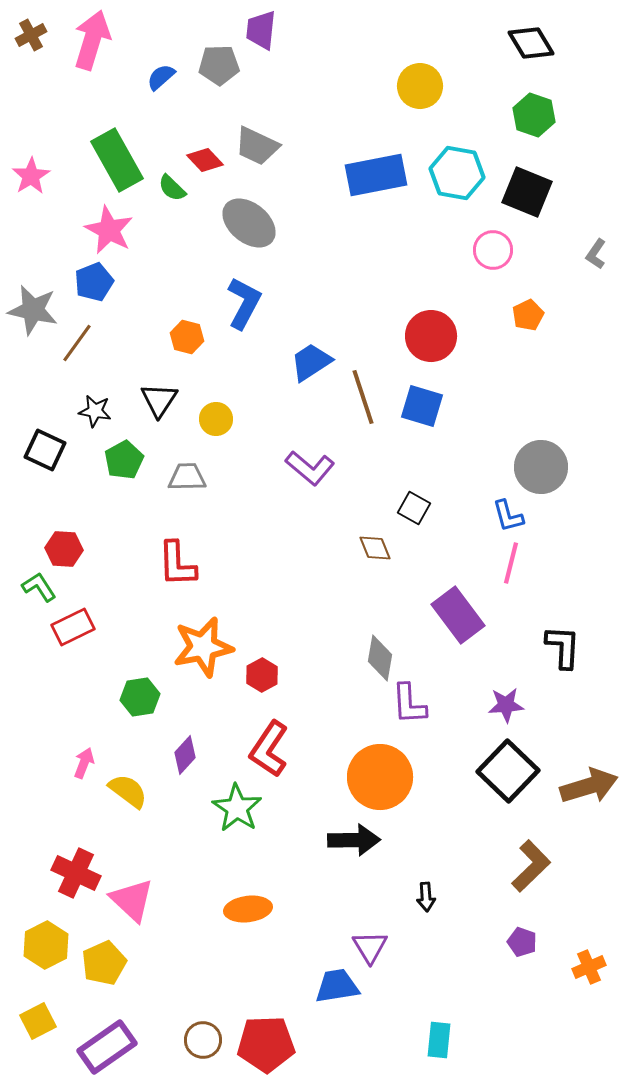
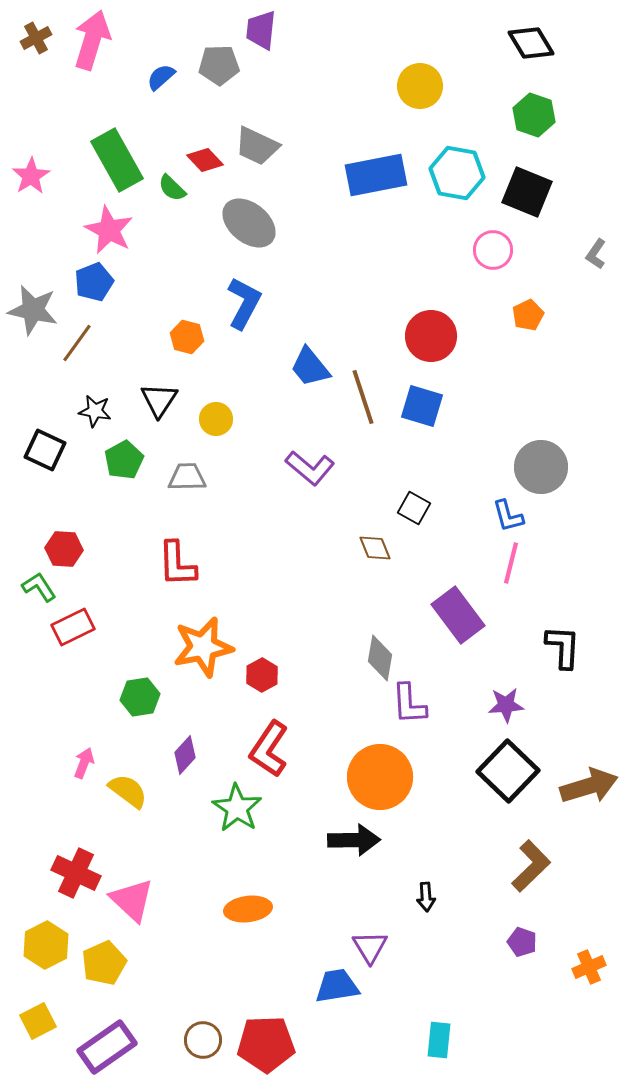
brown cross at (31, 35): moved 5 px right, 3 px down
blue trapezoid at (311, 362): moved 1 px left, 5 px down; rotated 96 degrees counterclockwise
